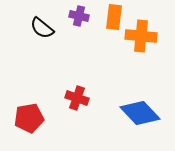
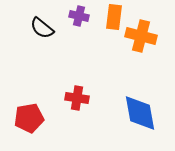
orange cross: rotated 8 degrees clockwise
red cross: rotated 10 degrees counterclockwise
blue diamond: rotated 33 degrees clockwise
